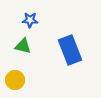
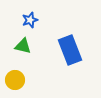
blue star: rotated 21 degrees counterclockwise
